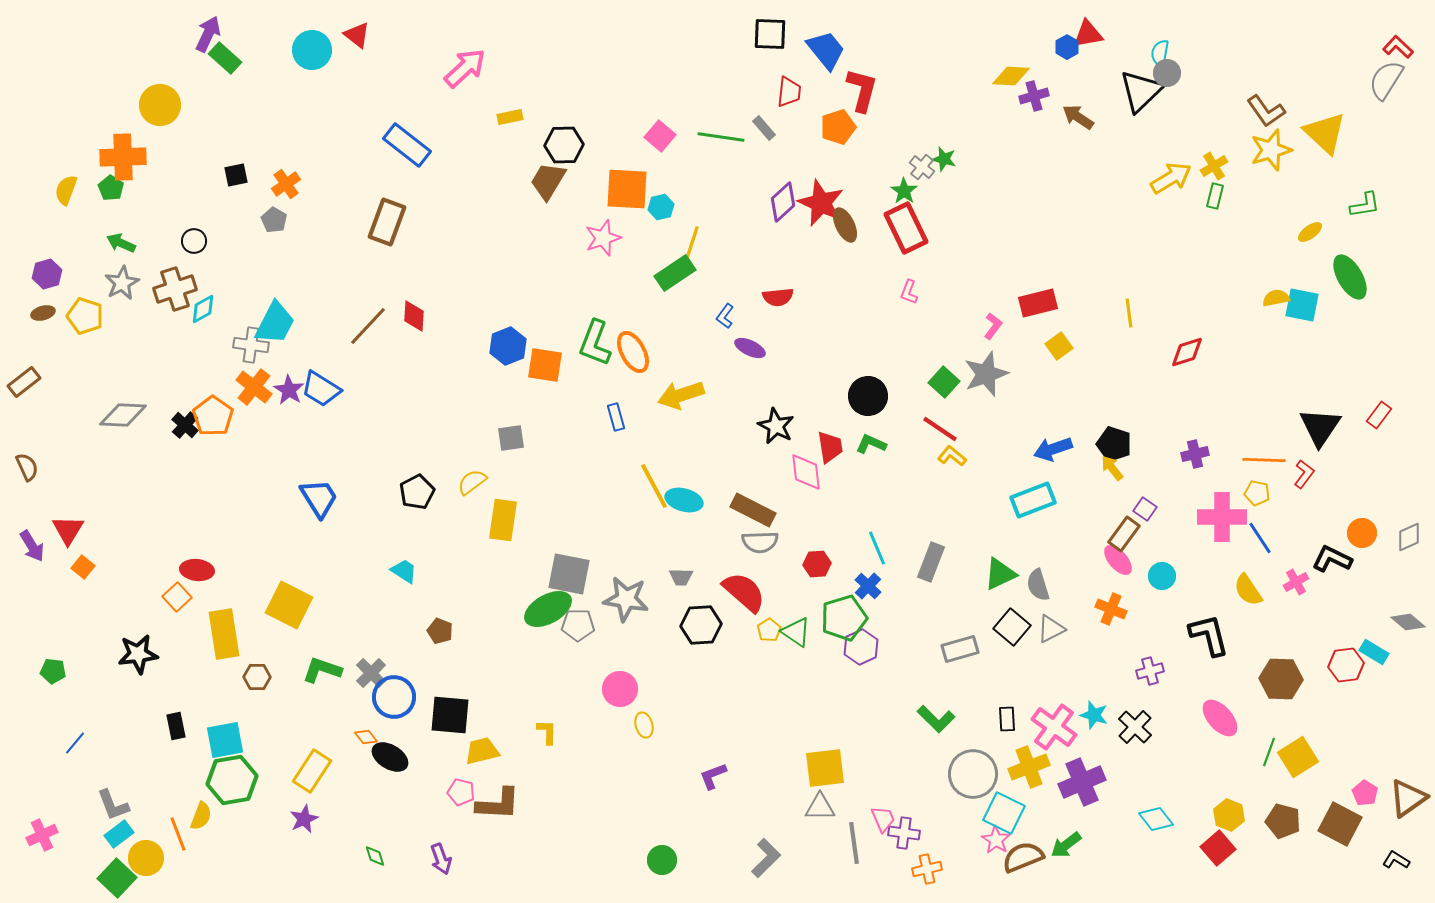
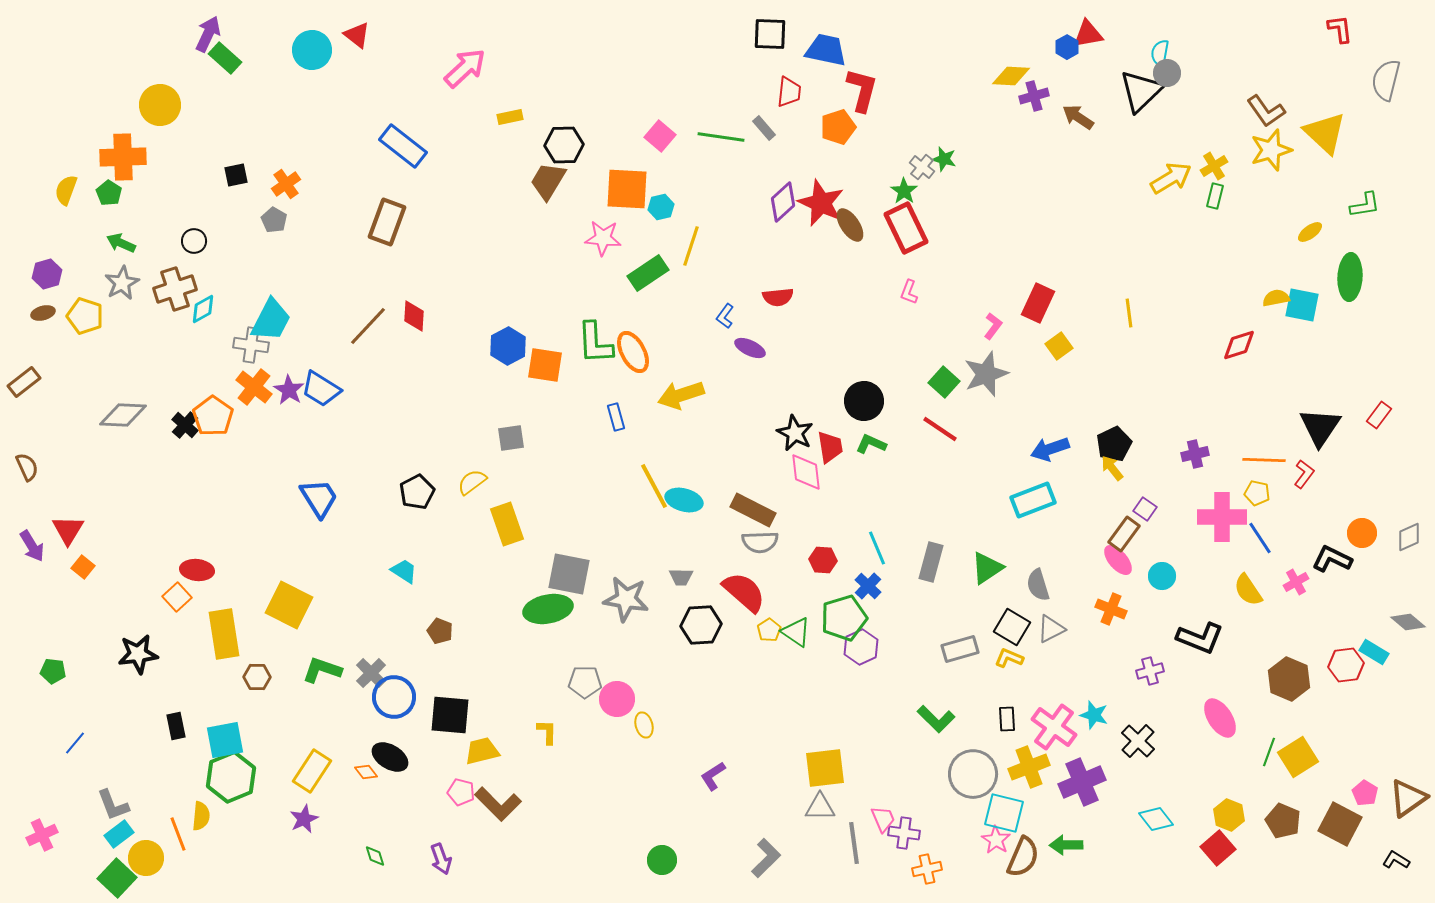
red L-shape at (1398, 47): moved 58 px left, 18 px up; rotated 40 degrees clockwise
blue trapezoid at (826, 50): rotated 39 degrees counterclockwise
gray semicircle at (1386, 80): rotated 18 degrees counterclockwise
blue rectangle at (407, 145): moved 4 px left, 1 px down
green pentagon at (111, 188): moved 2 px left, 5 px down
brown ellipse at (845, 225): moved 5 px right; rotated 8 degrees counterclockwise
pink star at (603, 238): rotated 24 degrees clockwise
green rectangle at (675, 273): moved 27 px left
green ellipse at (1350, 277): rotated 33 degrees clockwise
red rectangle at (1038, 303): rotated 51 degrees counterclockwise
cyan trapezoid at (275, 323): moved 4 px left, 3 px up
green L-shape at (595, 343): rotated 24 degrees counterclockwise
blue hexagon at (508, 346): rotated 6 degrees counterclockwise
red diamond at (1187, 352): moved 52 px right, 7 px up
black circle at (868, 396): moved 4 px left, 5 px down
black star at (776, 426): moved 19 px right, 7 px down
black pentagon at (1114, 444): rotated 28 degrees clockwise
blue arrow at (1053, 449): moved 3 px left
yellow L-shape at (952, 456): moved 57 px right, 202 px down; rotated 16 degrees counterclockwise
yellow rectangle at (503, 520): moved 4 px right, 4 px down; rotated 27 degrees counterclockwise
gray rectangle at (931, 562): rotated 6 degrees counterclockwise
red hexagon at (817, 564): moved 6 px right, 4 px up; rotated 8 degrees clockwise
green triangle at (1000, 574): moved 13 px left, 6 px up; rotated 9 degrees counterclockwise
green ellipse at (548, 609): rotated 18 degrees clockwise
gray pentagon at (578, 625): moved 7 px right, 57 px down
black square at (1012, 627): rotated 9 degrees counterclockwise
black L-shape at (1209, 635): moved 9 px left, 3 px down; rotated 126 degrees clockwise
brown hexagon at (1281, 679): moved 8 px right; rotated 21 degrees clockwise
pink circle at (620, 689): moved 3 px left, 10 px down
pink ellipse at (1220, 718): rotated 9 degrees clockwise
black cross at (1135, 727): moved 3 px right, 14 px down
orange diamond at (366, 737): moved 35 px down
purple L-shape at (713, 776): rotated 12 degrees counterclockwise
green hexagon at (232, 780): moved 1 px left, 3 px up; rotated 12 degrees counterclockwise
brown L-shape at (498, 804): rotated 42 degrees clockwise
cyan square at (1004, 813): rotated 12 degrees counterclockwise
yellow semicircle at (201, 816): rotated 16 degrees counterclockwise
brown pentagon at (1283, 821): rotated 8 degrees clockwise
green arrow at (1066, 845): rotated 36 degrees clockwise
brown semicircle at (1023, 857): rotated 135 degrees clockwise
